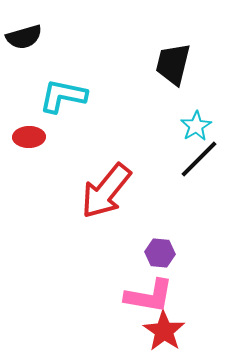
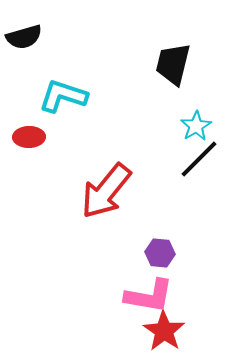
cyan L-shape: rotated 6 degrees clockwise
